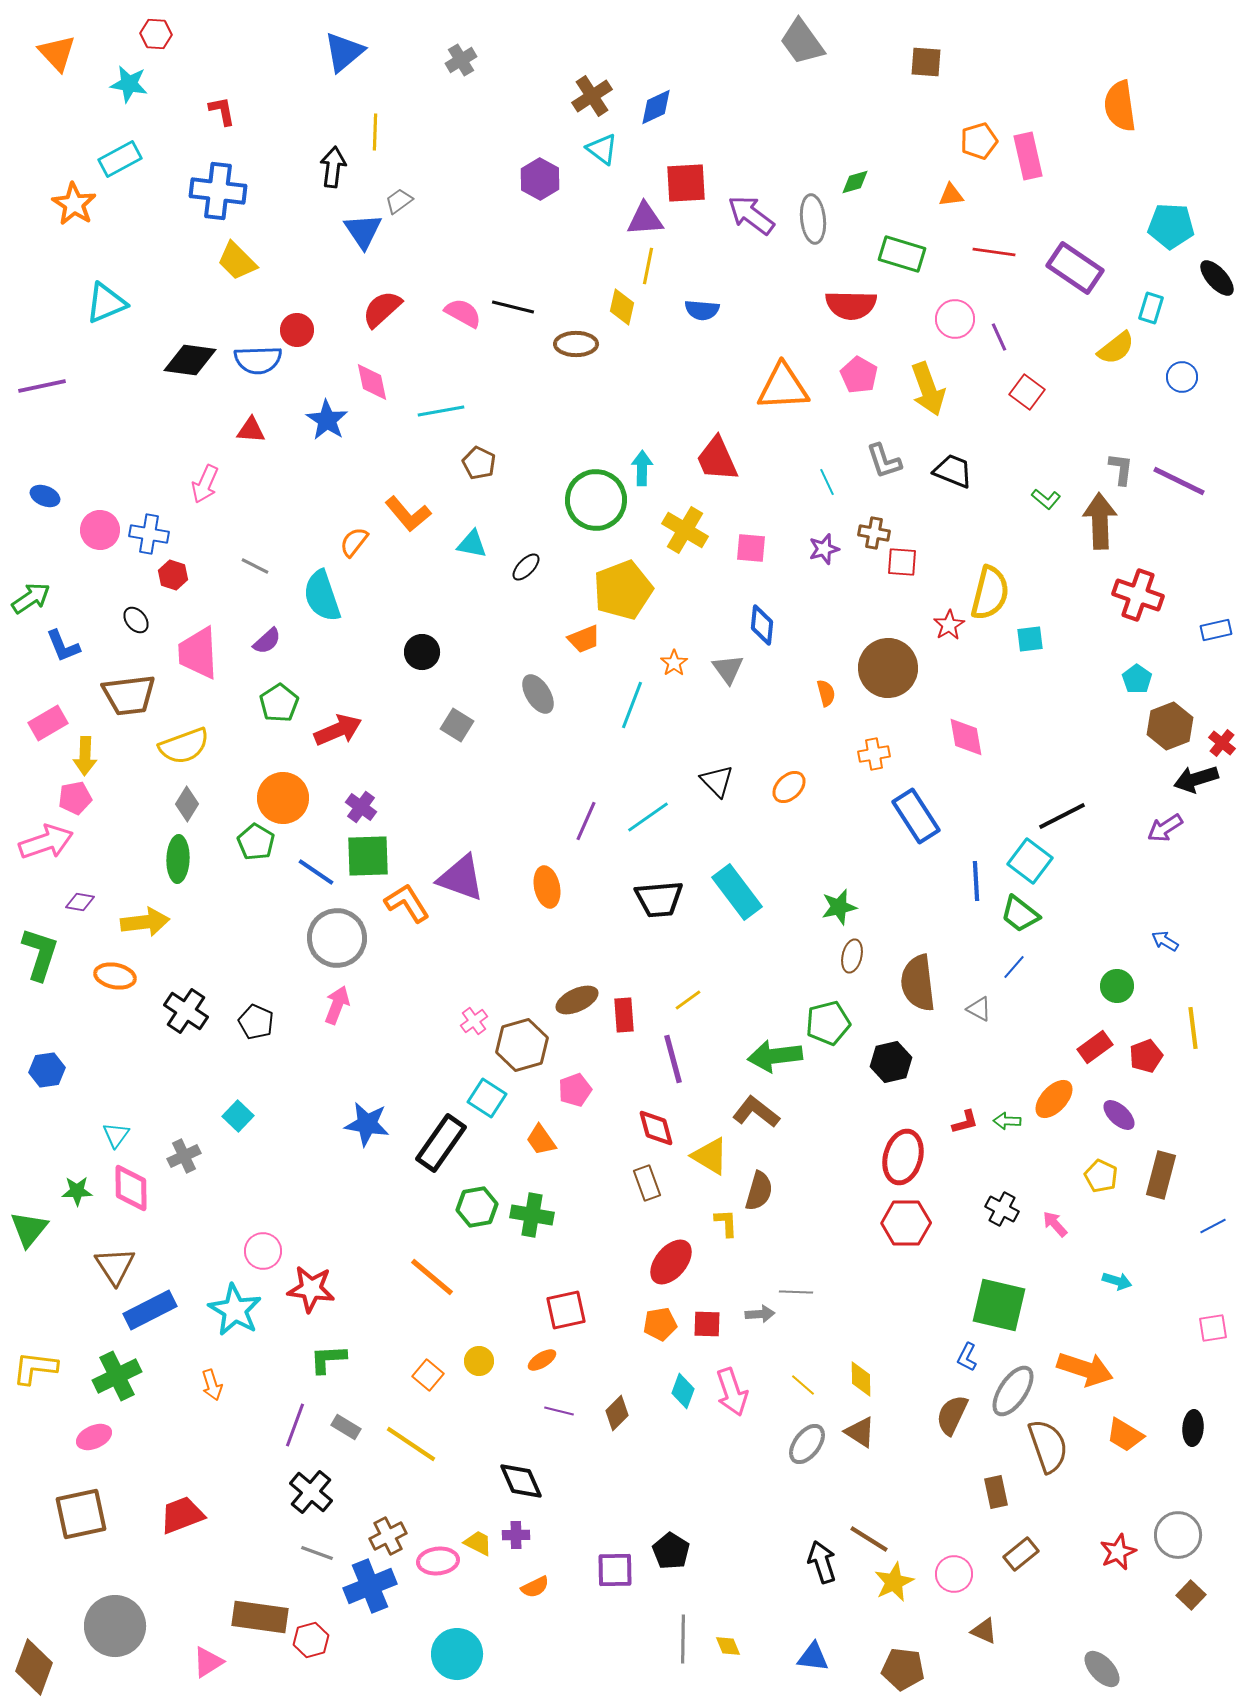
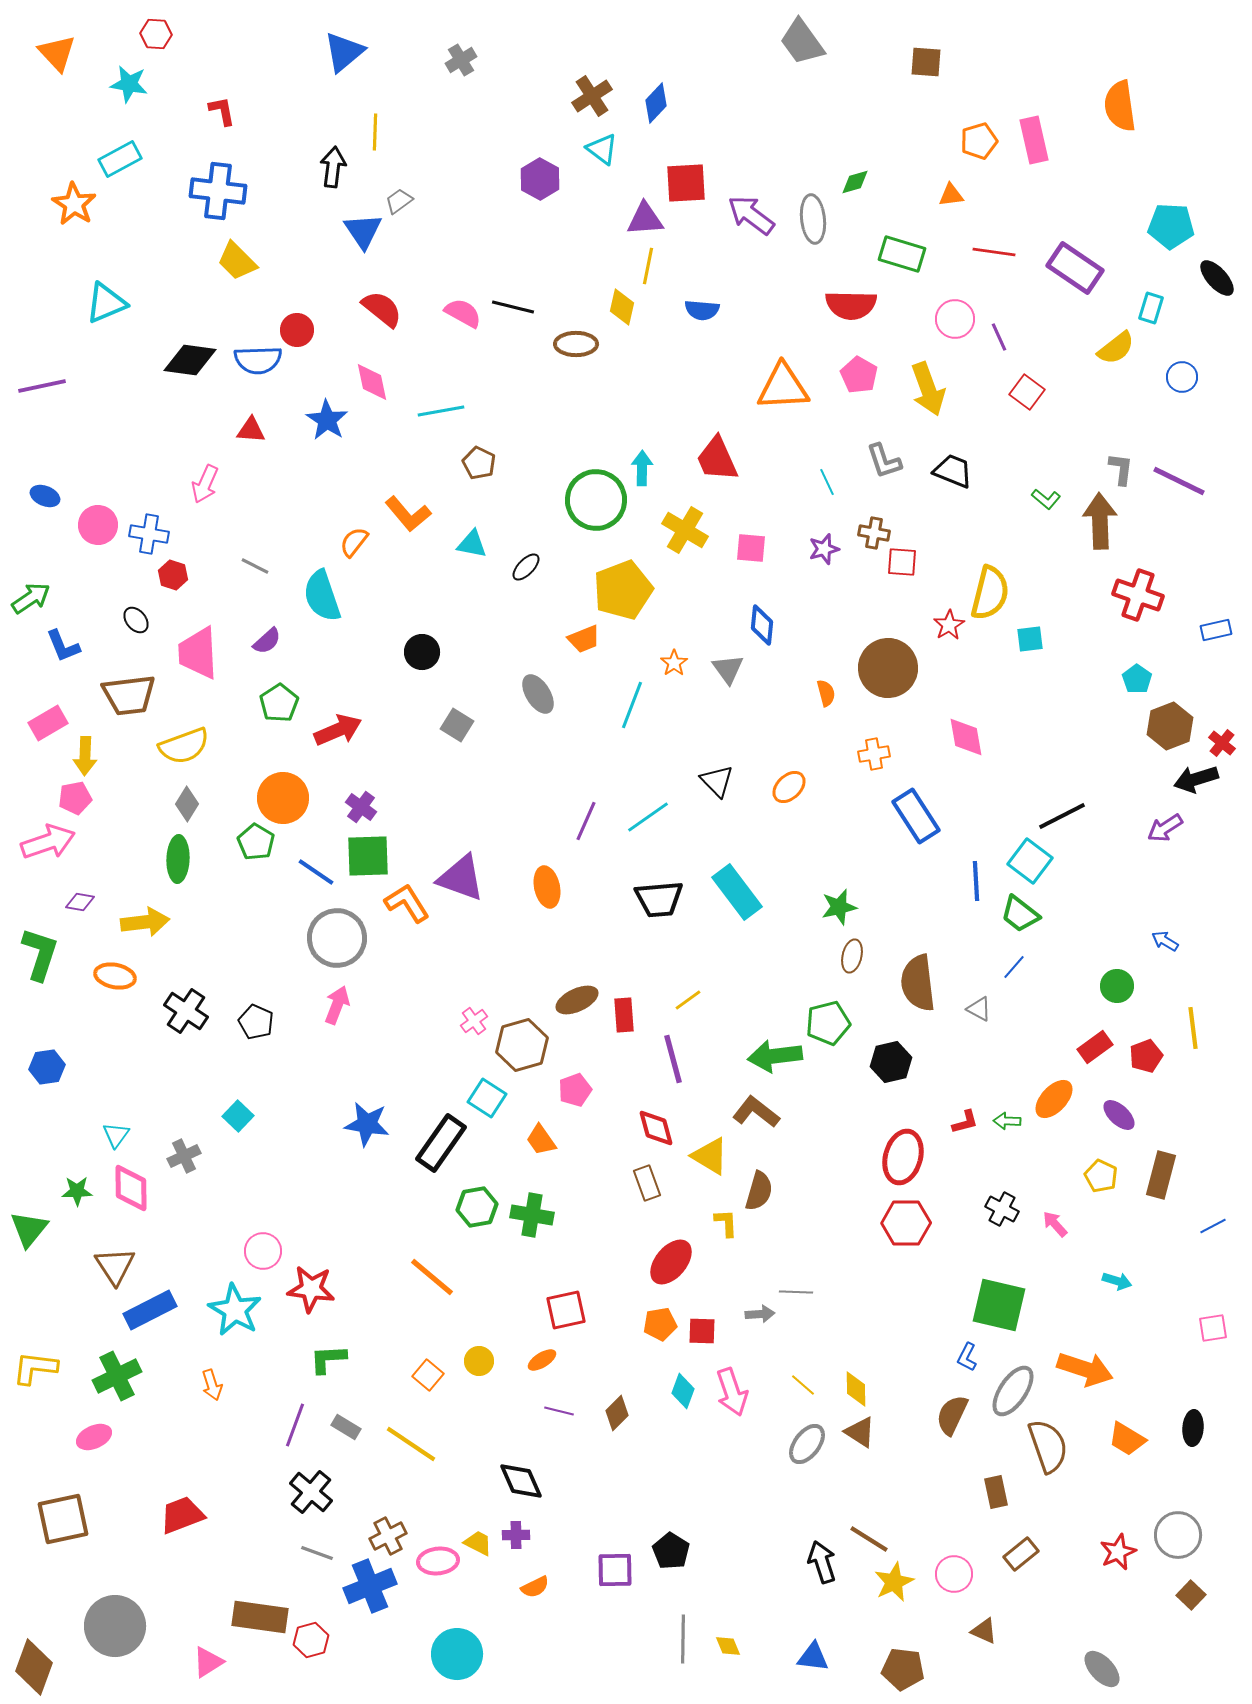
blue diamond at (656, 107): moved 4 px up; rotated 21 degrees counterclockwise
pink rectangle at (1028, 156): moved 6 px right, 16 px up
red semicircle at (382, 309): rotated 81 degrees clockwise
pink circle at (100, 530): moved 2 px left, 5 px up
pink arrow at (46, 842): moved 2 px right
blue hexagon at (47, 1070): moved 3 px up
red square at (707, 1324): moved 5 px left, 7 px down
yellow diamond at (861, 1379): moved 5 px left, 10 px down
orange trapezoid at (1125, 1435): moved 2 px right, 4 px down
brown square at (81, 1514): moved 18 px left, 5 px down
